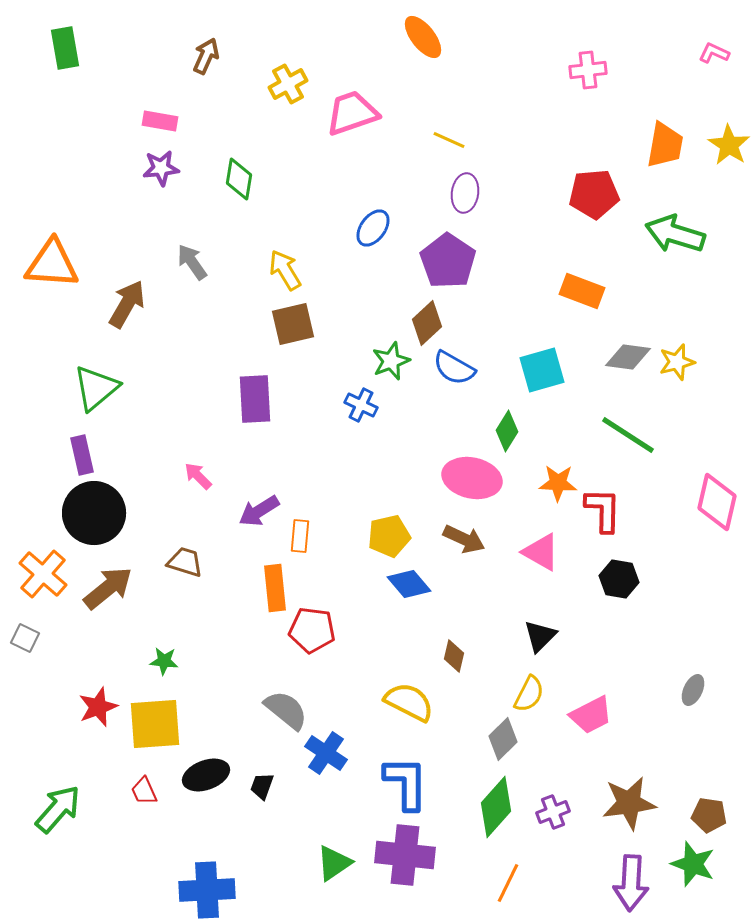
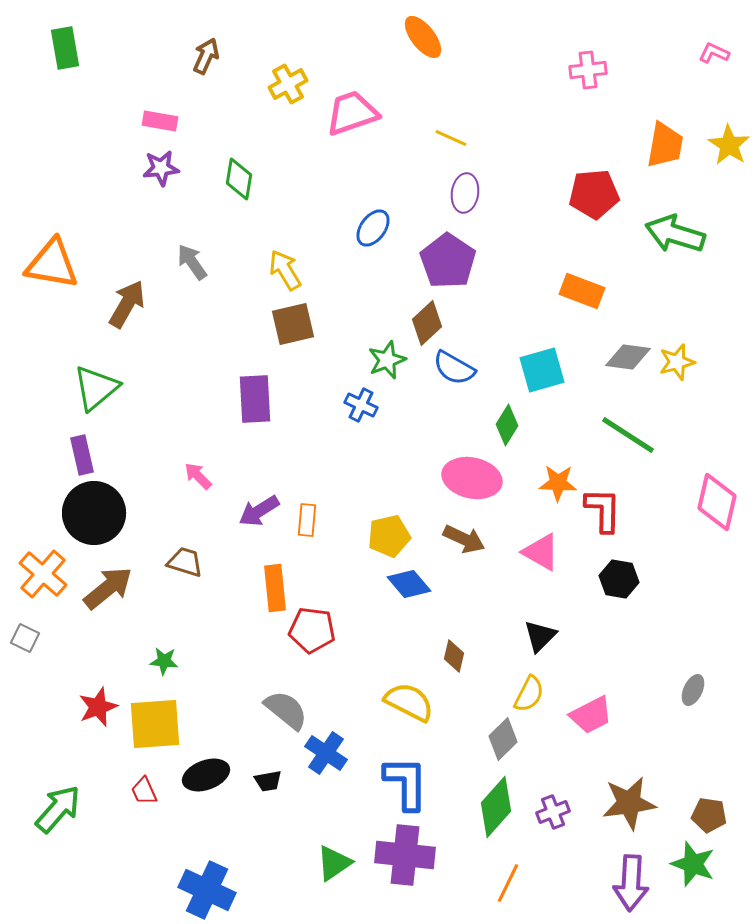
yellow line at (449, 140): moved 2 px right, 2 px up
orange triangle at (52, 264): rotated 6 degrees clockwise
green star at (391, 361): moved 4 px left, 1 px up
green diamond at (507, 431): moved 6 px up
orange rectangle at (300, 536): moved 7 px right, 16 px up
black trapezoid at (262, 786): moved 6 px right, 5 px up; rotated 120 degrees counterclockwise
blue cross at (207, 890): rotated 28 degrees clockwise
